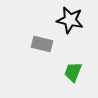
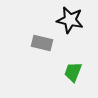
gray rectangle: moved 1 px up
